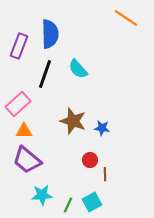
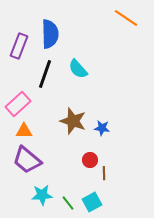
brown line: moved 1 px left, 1 px up
green line: moved 2 px up; rotated 63 degrees counterclockwise
